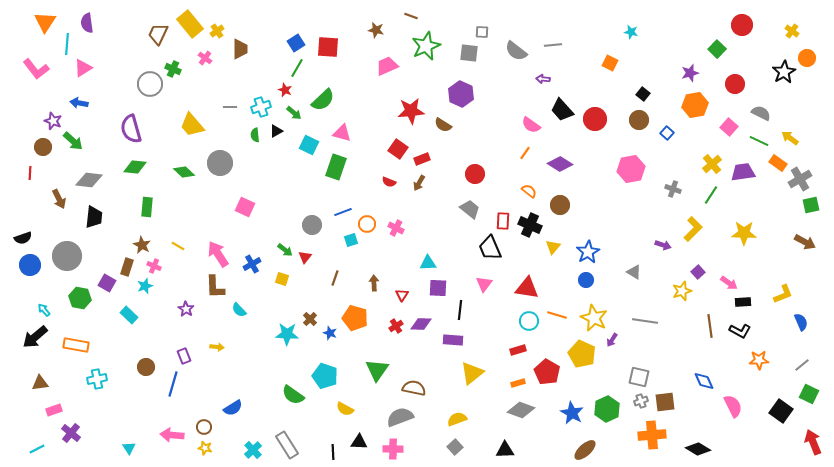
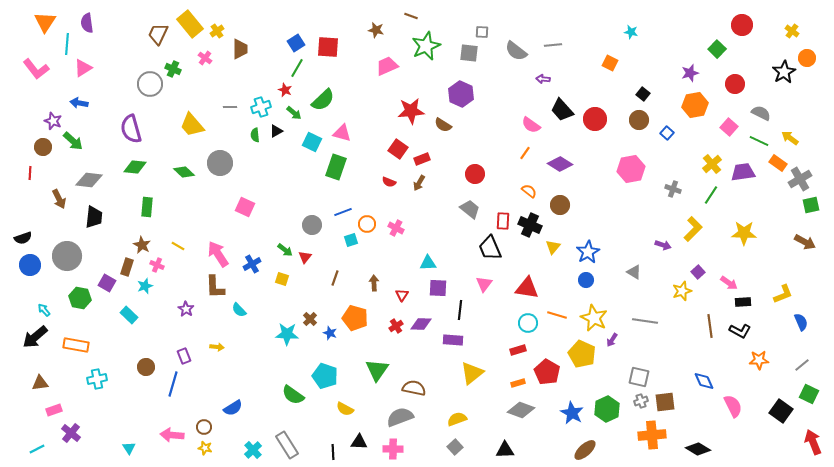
cyan square at (309, 145): moved 3 px right, 3 px up
pink cross at (154, 266): moved 3 px right, 1 px up
cyan circle at (529, 321): moved 1 px left, 2 px down
